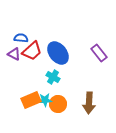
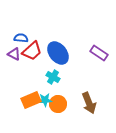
purple rectangle: rotated 18 degrees counterclockwise
brown arrow: rotated 25 degrees counterclockwise
